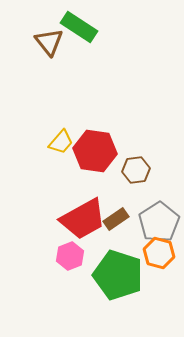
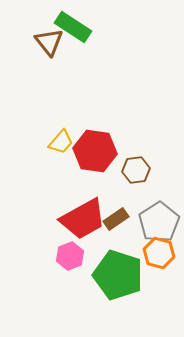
green rectangle: moved 6 px left
